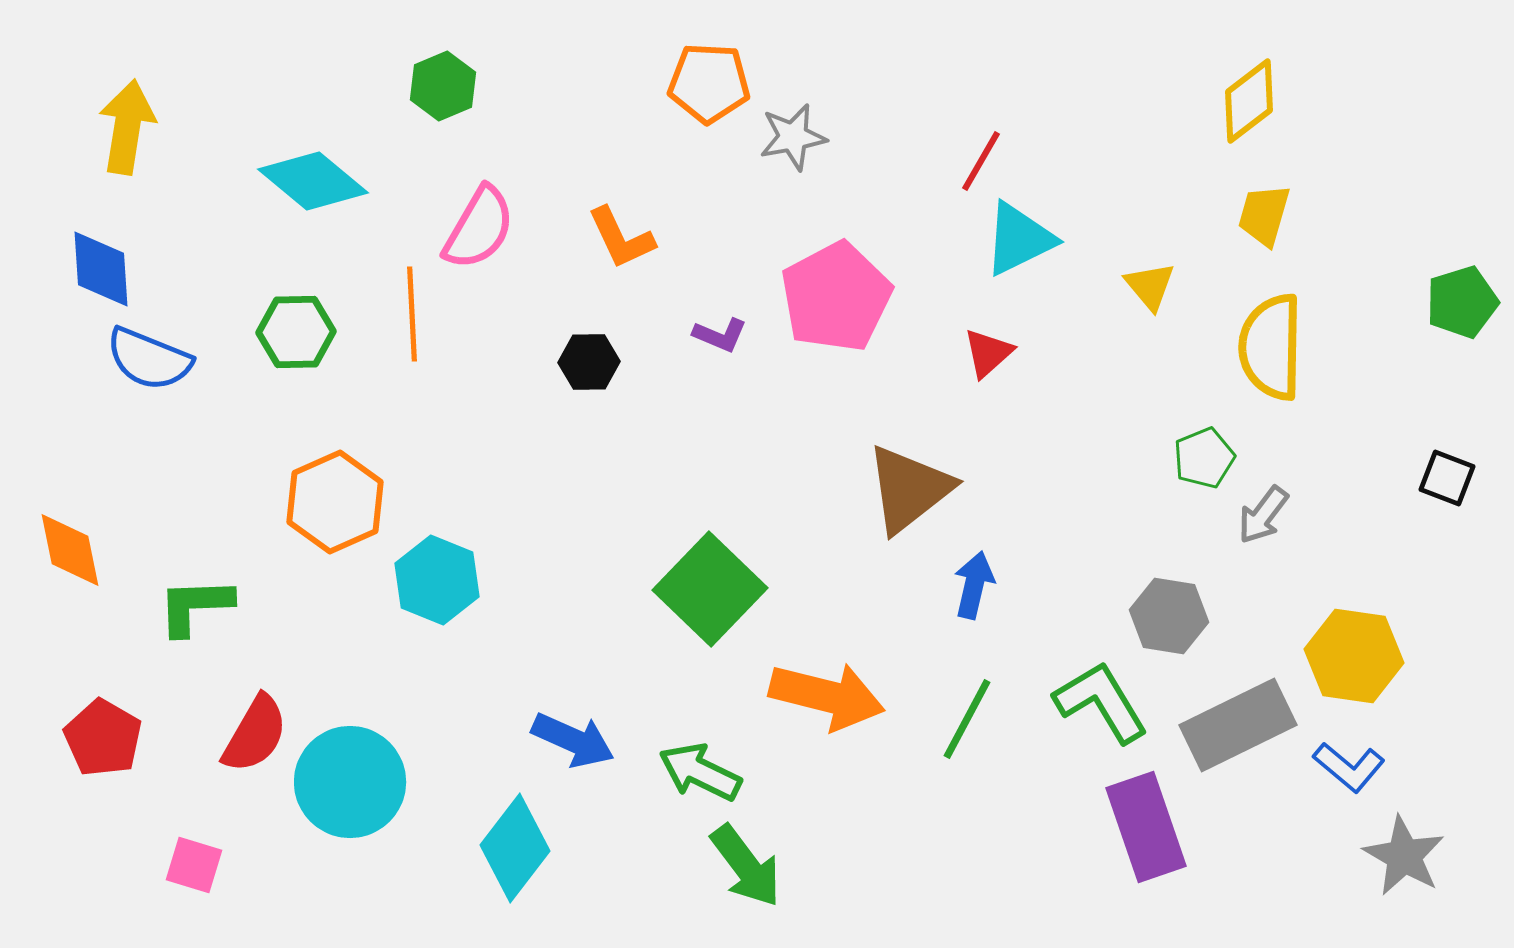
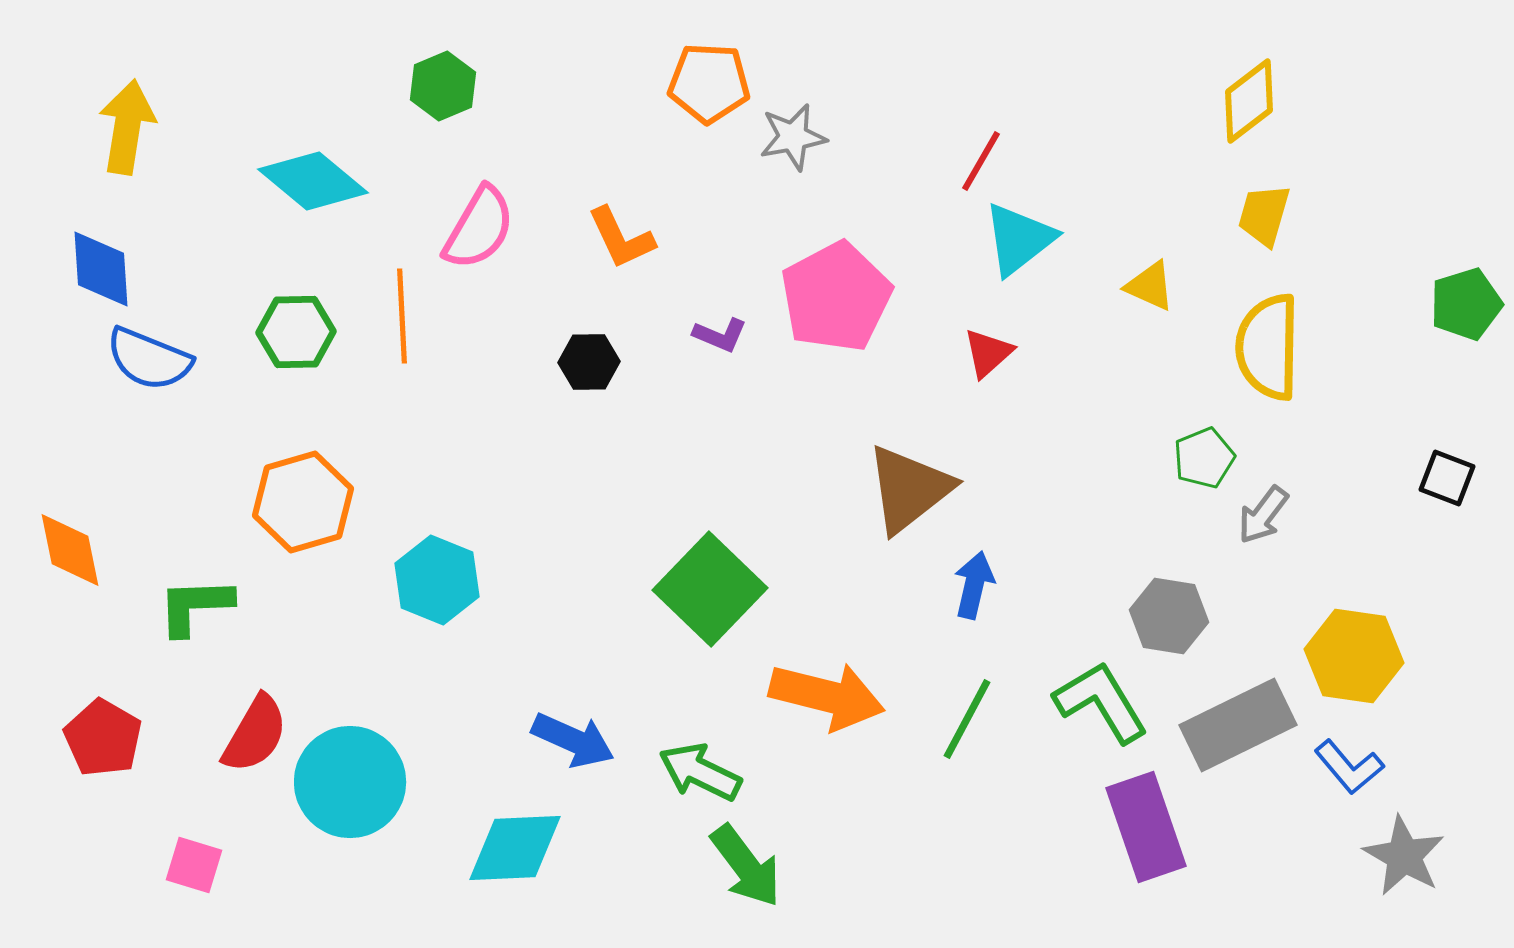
cyan triangle at (1019, 239): rotated 12 degrees counterclockwise
yellow triangle at (1150, 286): rotated 26 degrees counterclockwise
green pentagon at (1462, 302): moved 4 px right, 2 px down
orange line at (412, 314): moved 10 px left, 2 px down
yellow semicircle at (1271, 347): moved 3 px left
orange hexagon at (335, 502): moved 32 px left; rotated 8 degrees clockwise
blue L-shape at (1349, 767): rotated 10 degrees clockwise
cyan diamond at (515, 848): rotated 50 degrees clockwise
